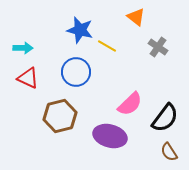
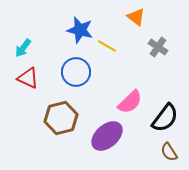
cyan arrow: rotated 126 degrees clockwise
pink semicircle: moved 2 px up
brown hexagon: moved 1 px right, 2 px down
purple ellipse: moved 3 px left; rotated 56 degrees counterclockwise
